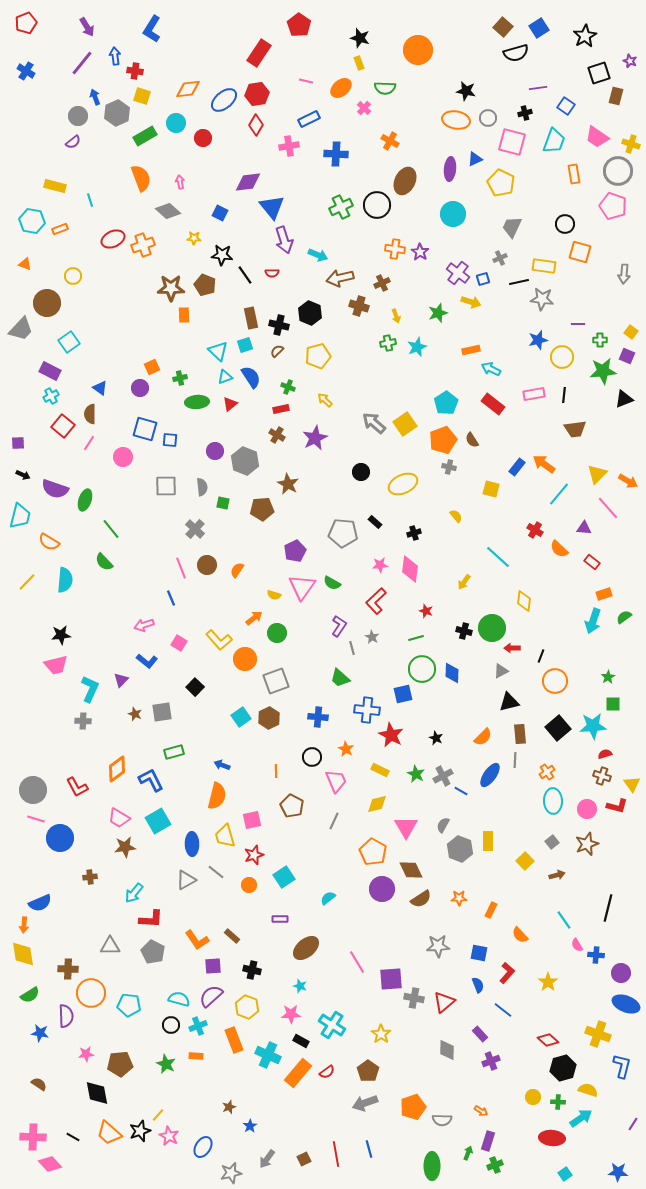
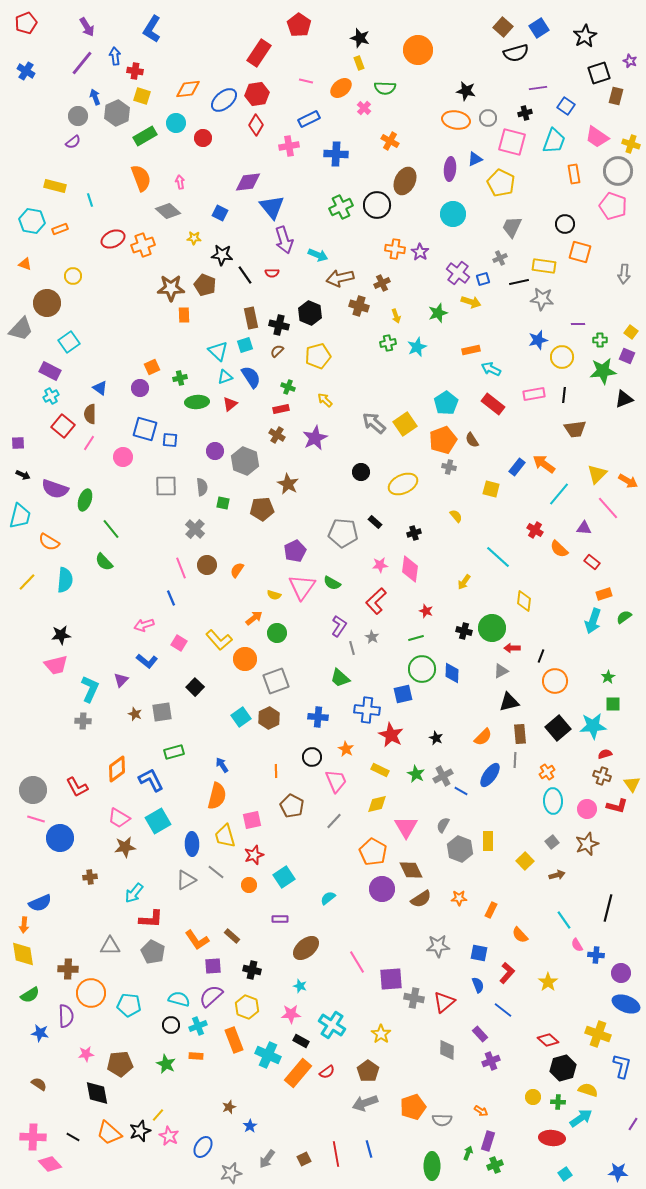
blue arrow at (222, 765): rotated 35 degrees clockwise
gray line at (334, 821): rotated 18 degrees clockwise
